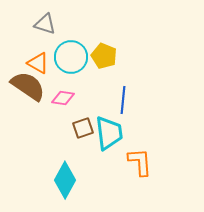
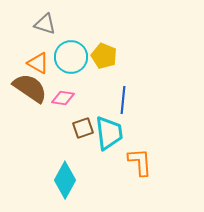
brown semicircle: moved 2 px right, 2 px down
